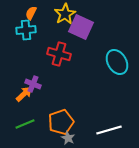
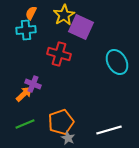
yellow star: moved 1 px left, 1 px down
